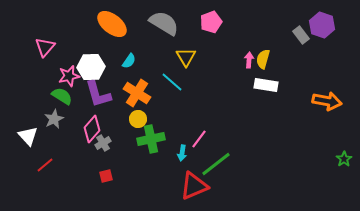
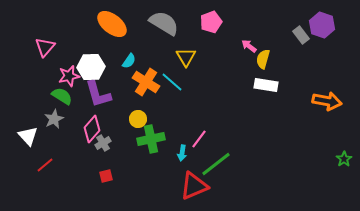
pink arrow: moved 14 px up; rotated 56 degrees counterclockwise
orange cross: moved 9 px right, 11 px up
